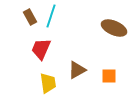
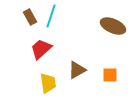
brown ellipse: moved 1 px left, 2 px up
red trapezoid: rotated 25 degrees clockwise
orange square: moved 1 px right, 1 px up
